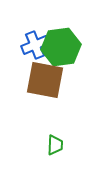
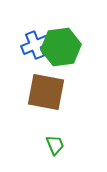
brown square: moved 1 px right, 12 px down
green trapezoid: rotated 25 degrees counterclockwise
